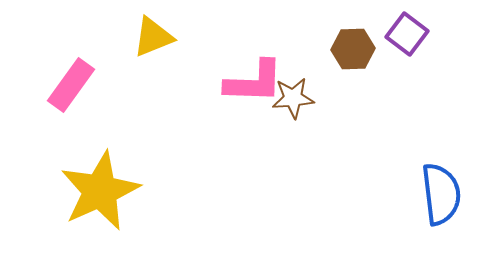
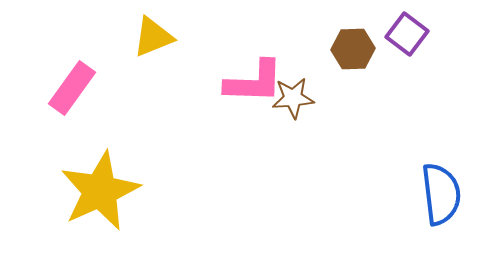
pink rectangle: moved 1 px right, 3 px down
